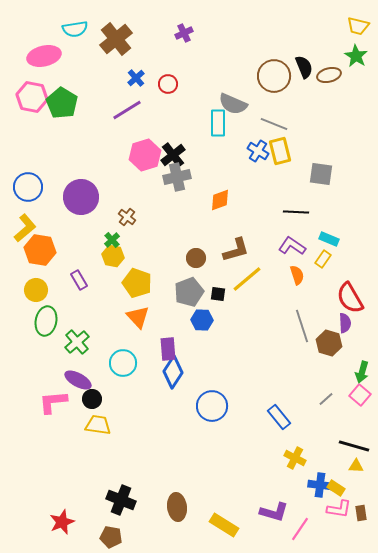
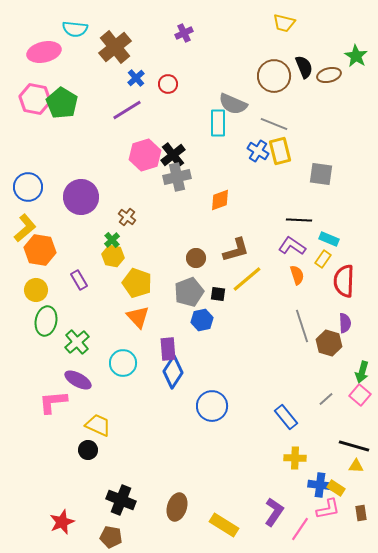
yellow trapezoid at (358, 26): moved 74 px left, 3 px up
cyan semicircle at (75, 29): rotated 15 degrees clockwise
brown cross at (116, 39): moved 1 px left, 8 px down
pink ellipse at (44, 56): moved 4 px up
pink hexagon at (32, 97): moved 3 px right, 2 px down
black line at (296, 212): moved 3 px right, 8 px down
red semicircle at (350, 298): moved 6 px left, 17 px up; rotated 32 degrees clockwise
blue hexagon at (202, 320): rotated 15 degrees counterclockwise
black circle at (92, 399): moved 4 px left, 51 px down
blue rectangle at (279, 417): moved 7 px right
yellow trapezoid at (98, 425): rotated 16 degrees clockwise
yellow cross at (295, 458): rotated 25 degrees counterclockwise
brown ellipse at (177, 507): rotated 24 degrees clockwise
pink L-shape at (339, 509): moved 11 px left; rotated 20 degrees counterclockwise
purple L-shape at (274, 512): rotated 72 degrees counterclockwise
